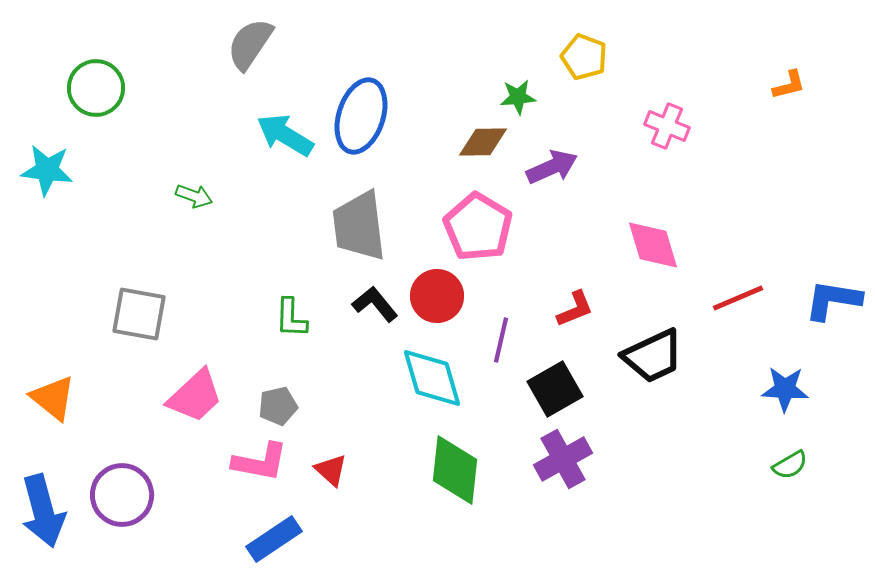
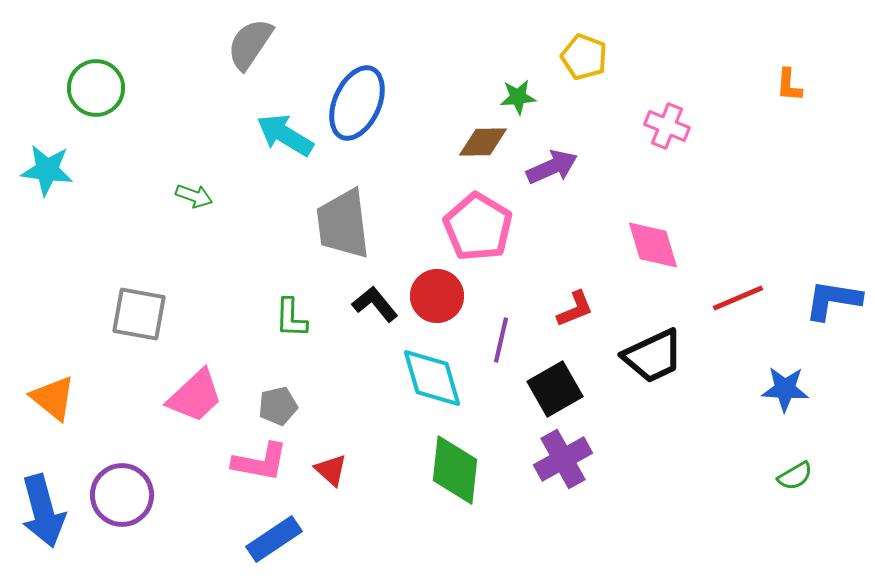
orange L-shape: rotated 108 degrees clockwise
blue ellipse: moved 4 px left, 13 px up; rotated 6 degrees clockwise
gray trapezoid: moved 16 px left, 2 px up
green semicircle: moved 5 px right, 11 px down
